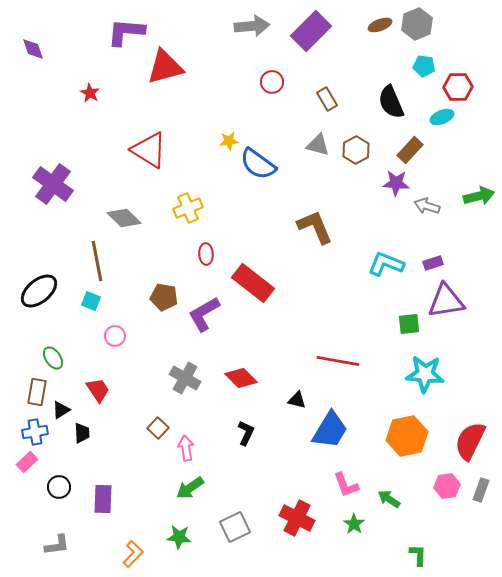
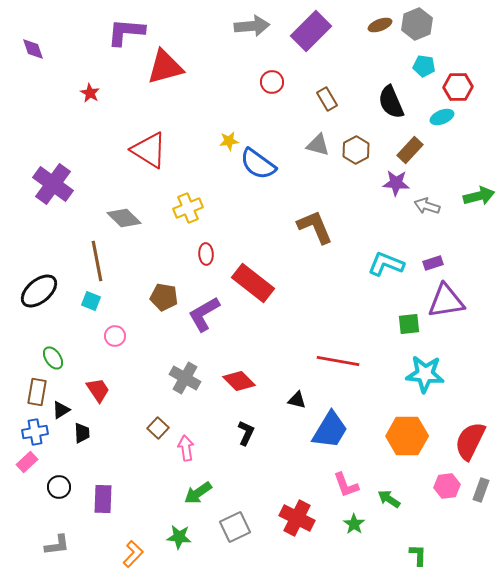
red diamond at (241, 378): moved 2 px left, 3 px down
orange hexagon at (407, 436): rotated 12 degrees clockwise
green arrow at (190, 488): moved 8 px right, 5 px down
